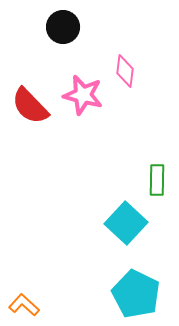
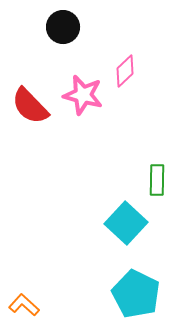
pink diamond: rotated 40 degrees clockwise
